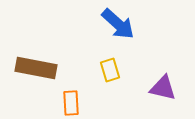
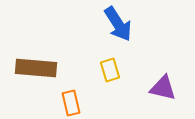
blue arrow: rotated 15 degrees clockwise
brown rectangle: rotated 6 degrees counterclockwise
orange rectangle: rotated 10 degrees counterclockwise
